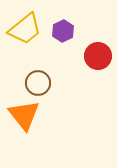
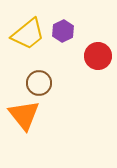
yellow trapezoid: moved 3 px right, 5 px down
brown circle: moved 1 px right
